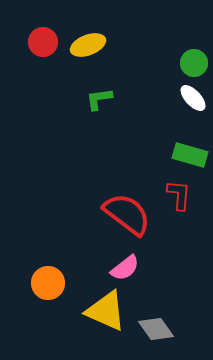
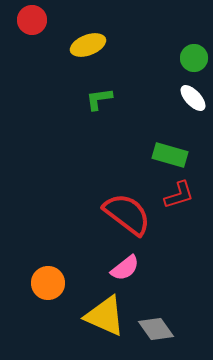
red circle: moved 11 px left, 22 px up
green circle: moved 5 px up
green rectangle: moved 20 px left
red L-shape: rotated 68 degrees clockwise
yellow triangle: moved 1 px left, 5 px down
